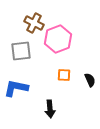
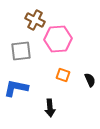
brown cross: moved 1 px right, 3 px up
pink hexagon: rotated 16 degrees clockwise
orange square: moved 1 px left; rotated 16 degrees clockwise
black arrow: moved 1 px up
